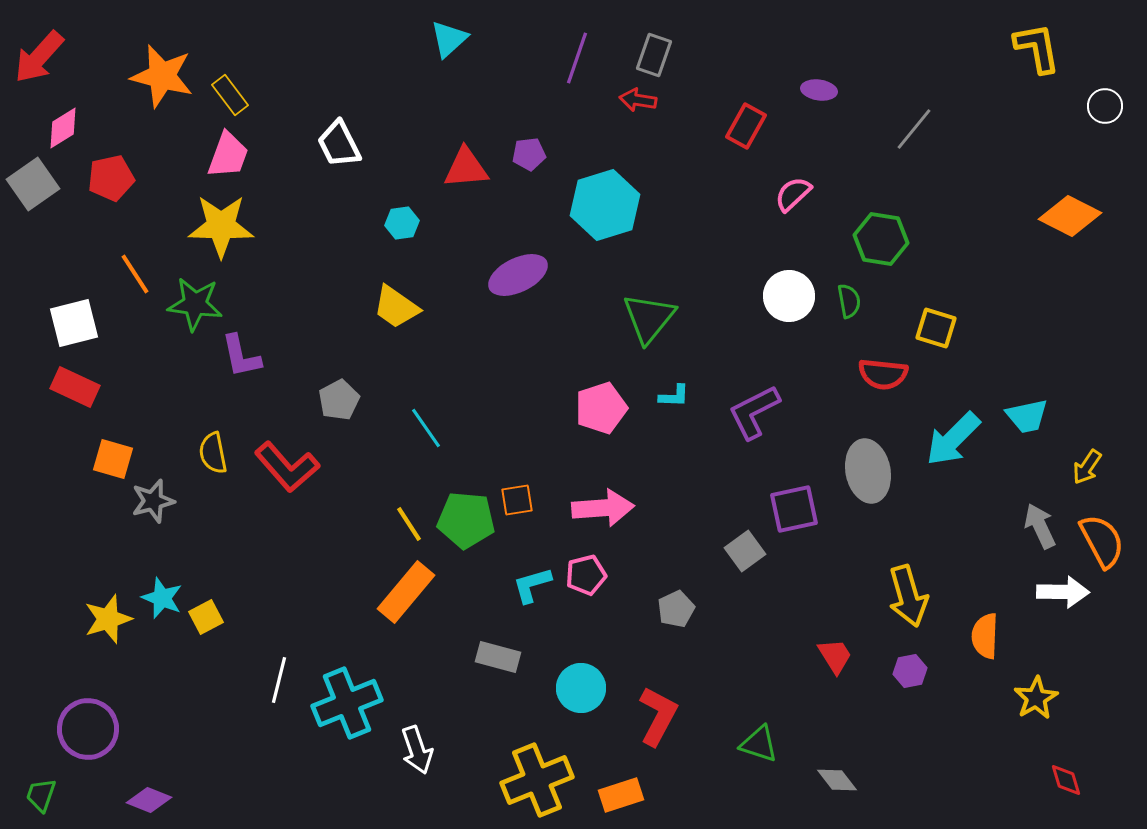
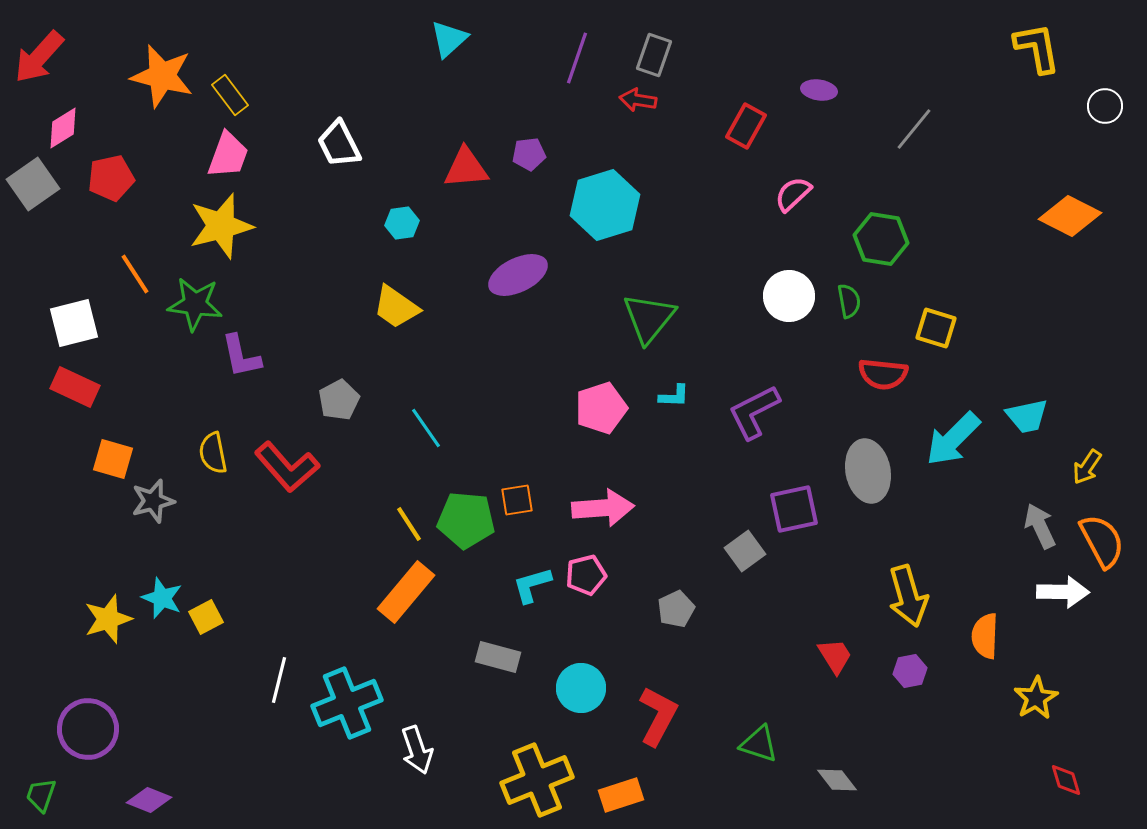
yellow star at (221, 226): rotated 16 degrees counterclockwise
